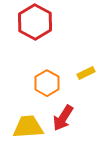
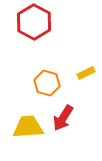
red hexagon: moved 1 px left
orange hexagon: rotated 15 degrees counterclockwise
